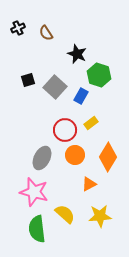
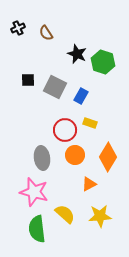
green hexagon: moved 4 px right, 13 px up
black square: rotated 16 degrees clockwise
gray square: rotated 15 degrees counterclockwise
yellow rectangle: moved 1 px left; rotated 56 degrees clockwise
gray ellipse: rotated 35 degrees counterclockwise
